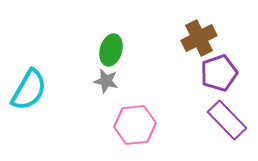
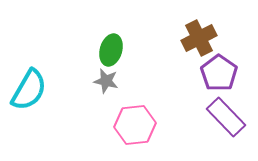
purple pentagon: rotated 18 degrees counterclockwise
purple rectangle: moved 1 px left, 3 px up
